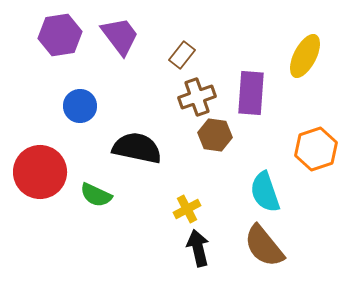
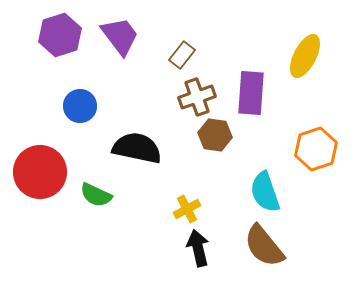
purple hexagon: rotated 9 degrees counterclockwise
